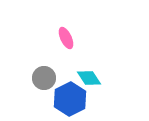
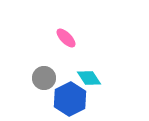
pink ellipse: rotated 20 degrees counterclockwise
